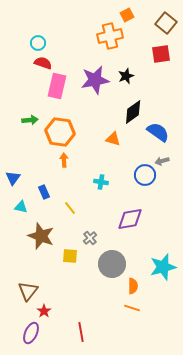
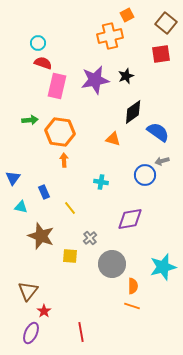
orange line: moved 2 px up
